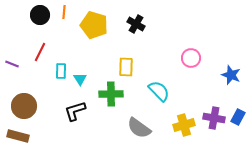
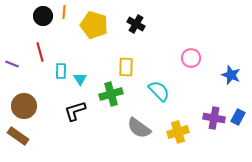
black circle: moved 3 px right, 1 px down
red line: rotated 42 degrees counterclockwise
green cross: rotated 15 degrees counterclockwise
yellow cross: moved 6 px left, 7 px down
brown rectangle: rotated 20 degrees clockwise
